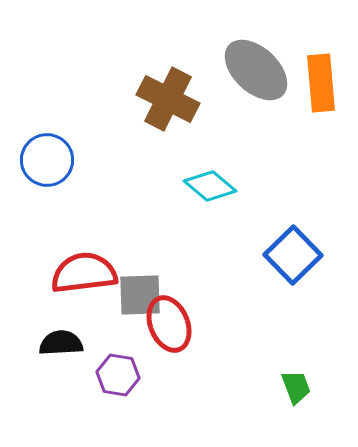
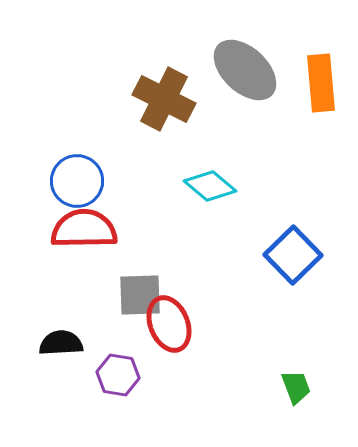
gray ellipse: moved 11 px left
brown cross: moved 4 px left
blue circle: moved 30 px right, 21 px down
red semicircle: moved 44 px up; rotated 6 degrees clockwise
